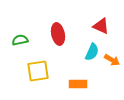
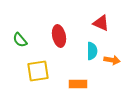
red triangle: moved 3 px up
red ellipse: moved 1 px right, 2 px down
green semicircle: rotated 119 degrees counterclockwise
cyan semicircle: moved 1 px up; rotated 24 degrees counterclockwise
orange arrow: rotated 21 degrees counterclockwise
